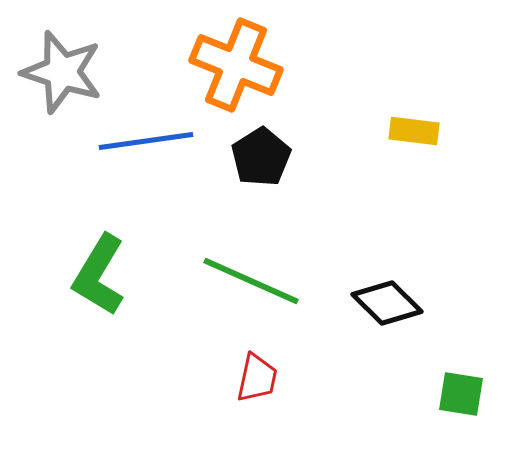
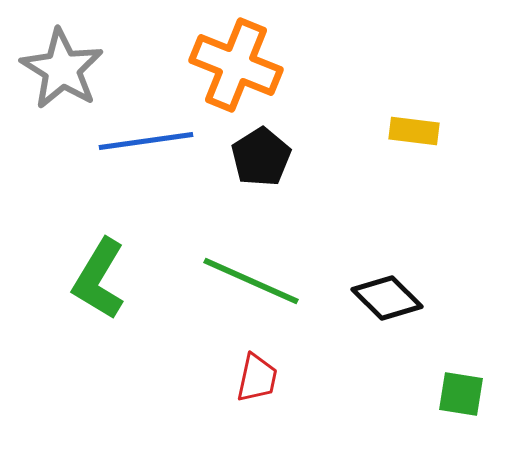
gray star: moved 3 px up; rotated 14 degrees clockwise
green L-shape: moved 4 px down
black diamond: moved 5 px up
